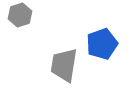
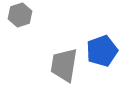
blue pentagon: moved 7 px down
